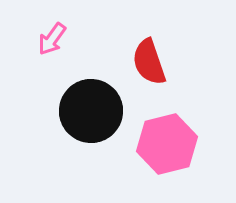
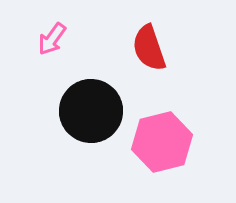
red semicircle: moved 14 px up
pink hexagon: moved 5 px left, 2 px up
